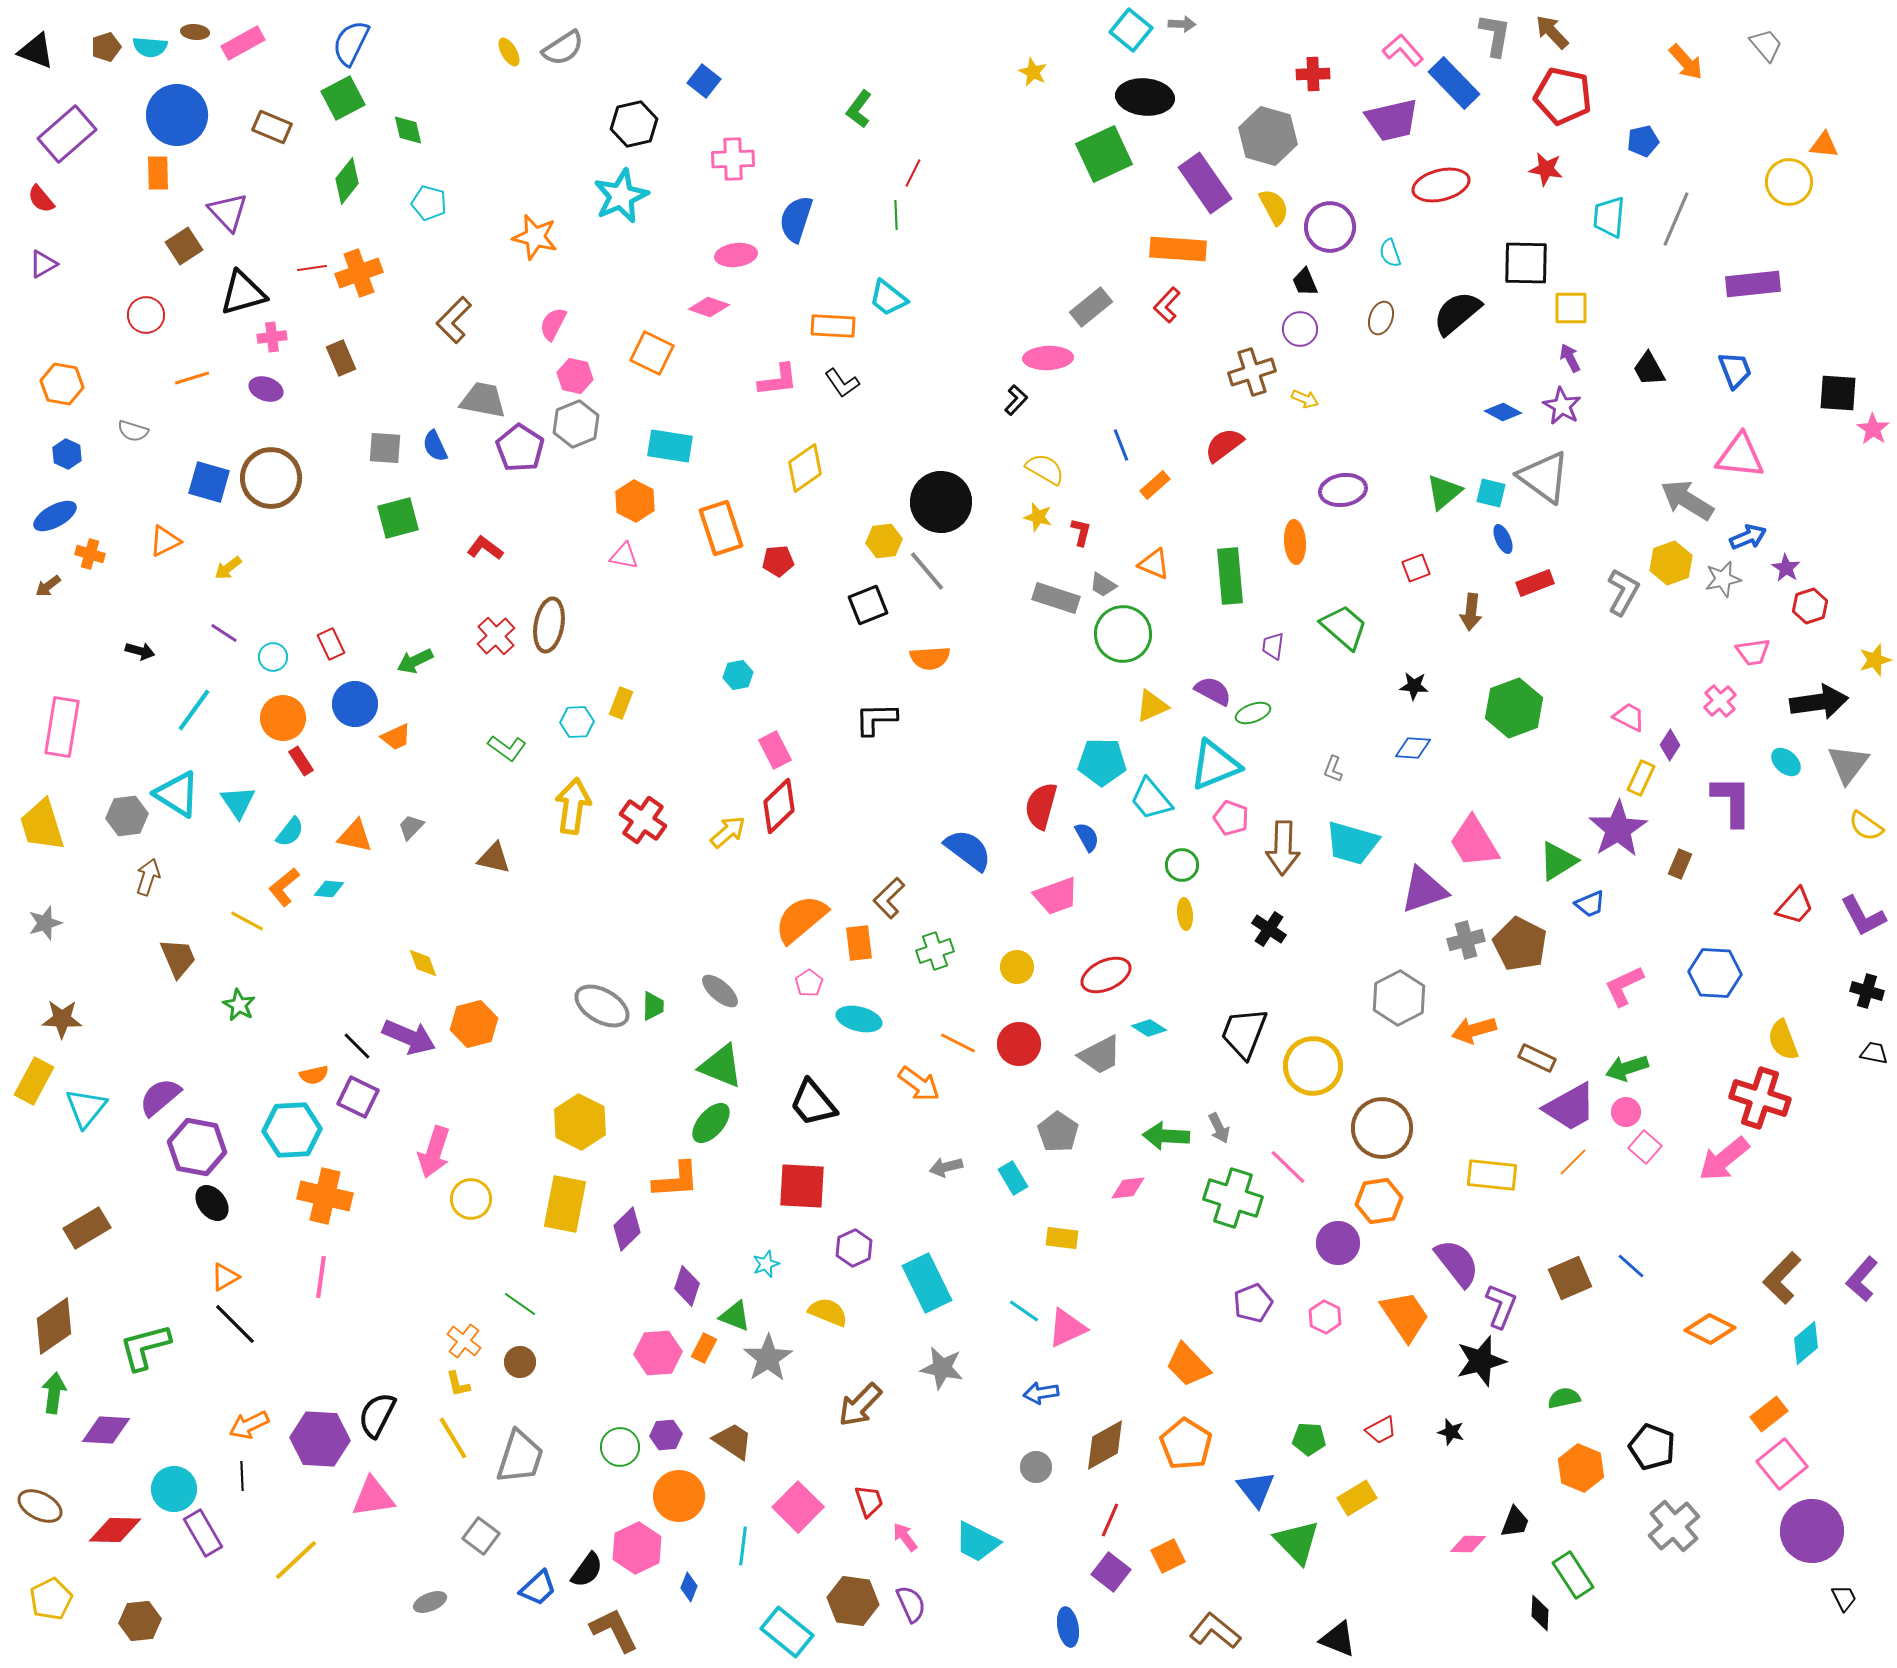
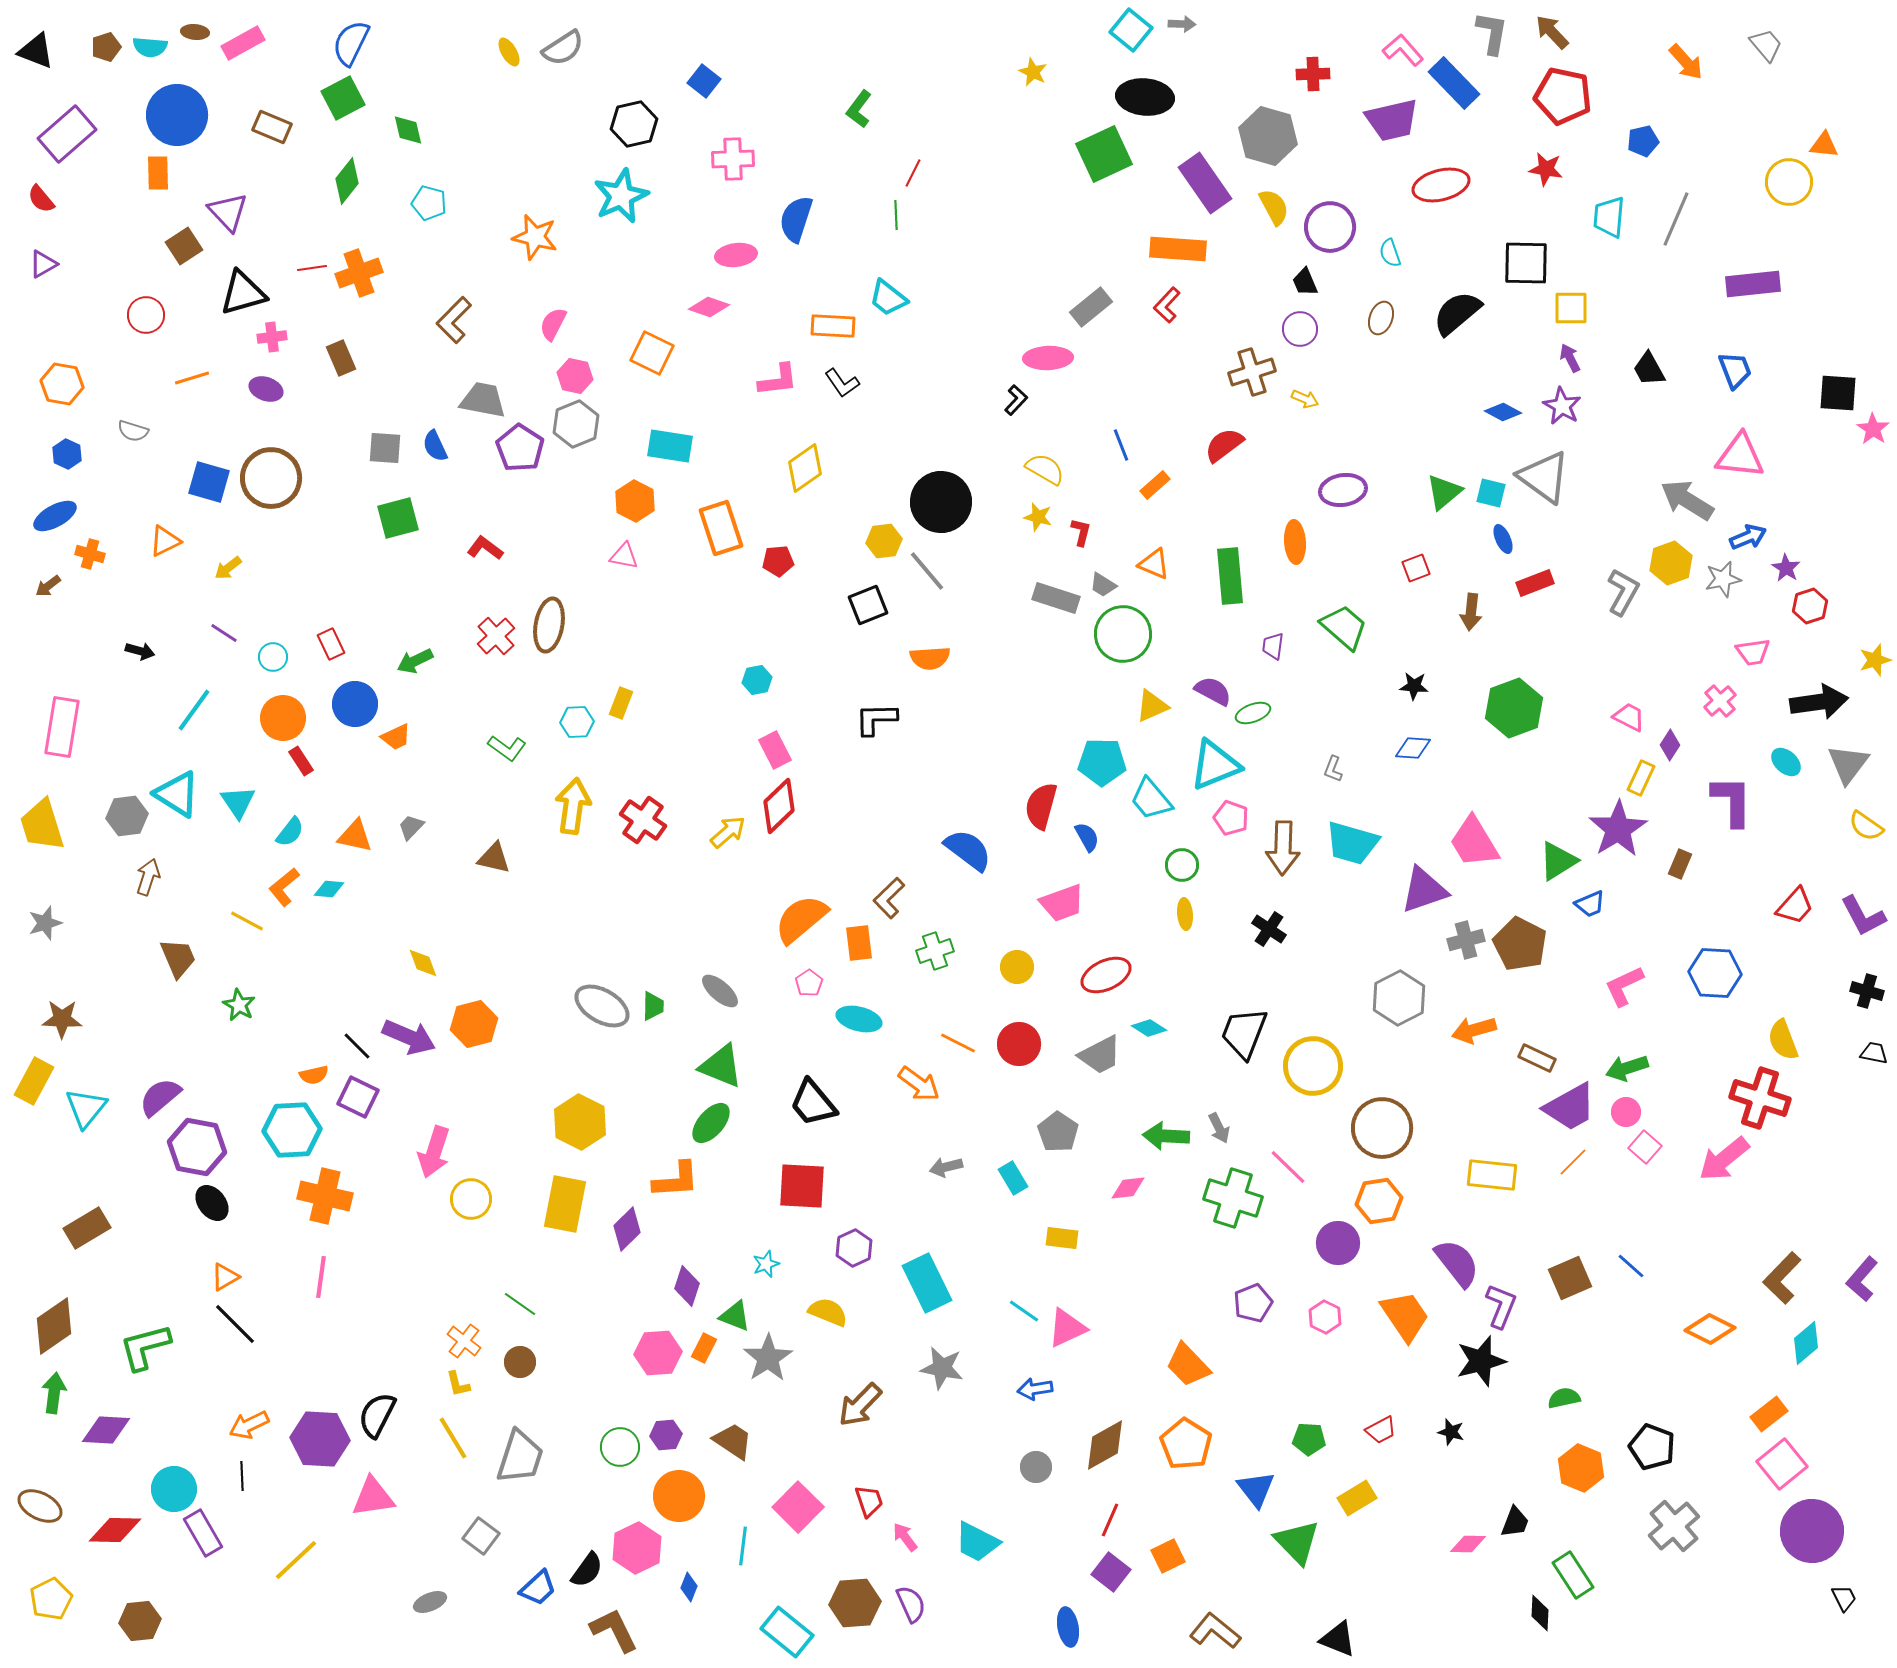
gray L-shape at (1495, 35): moved 3 px left, 2 px up
cyan hexagon at (738, 675): moved 19 px right, 5 px down
pink trapezoid at (1056, 896): moved 6 px right, 7 px down
blue arrow at (1041, 1393): moved 6 px left, 4 px up
brown hexagon at (853, 1601): moved 2 px right, 2 px down; rotated 12 degrees counterclockwise
